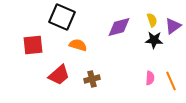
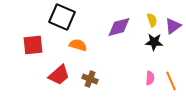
black star: moved 2 px down
brown cross: moved 2 px left; rotated 35 degrees clockwise
